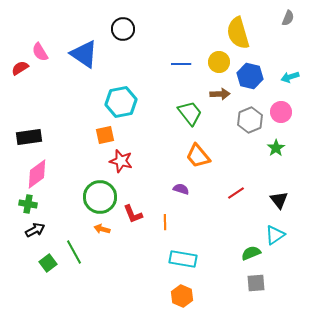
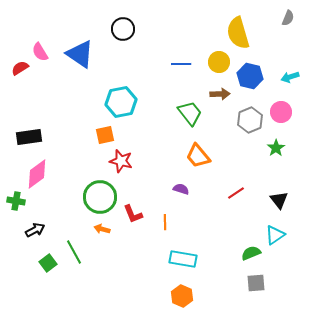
blue triangle: moved 4 px left
green cross: moved 12 px left, 3 px up
